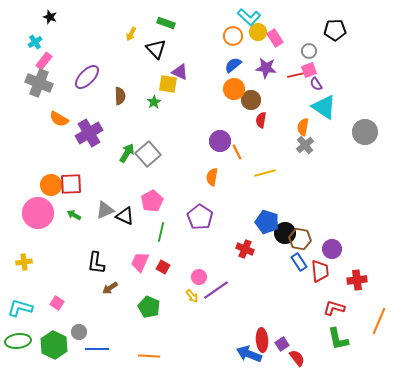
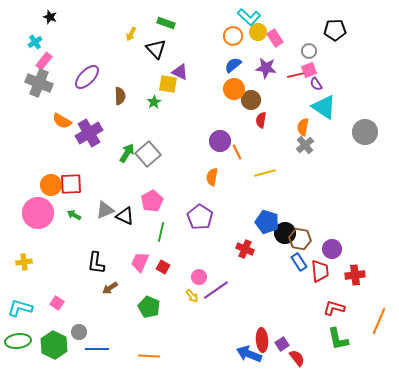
orange semicircle at (59, 119): moved 3 px right, 2 px down
red cross at (357, 280): moved 2 px left, 5 px up
